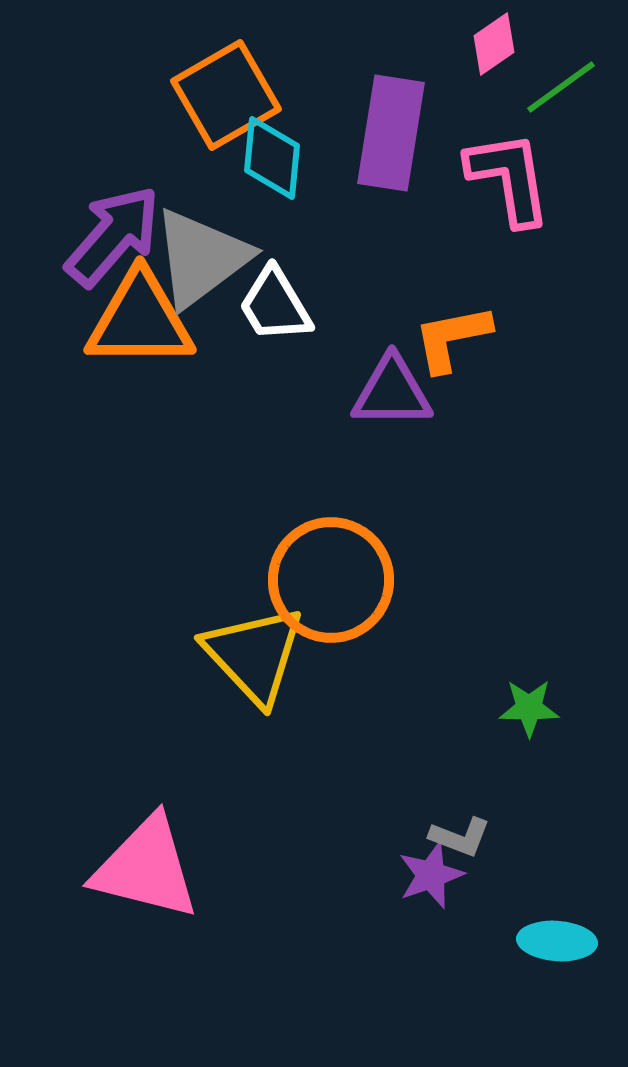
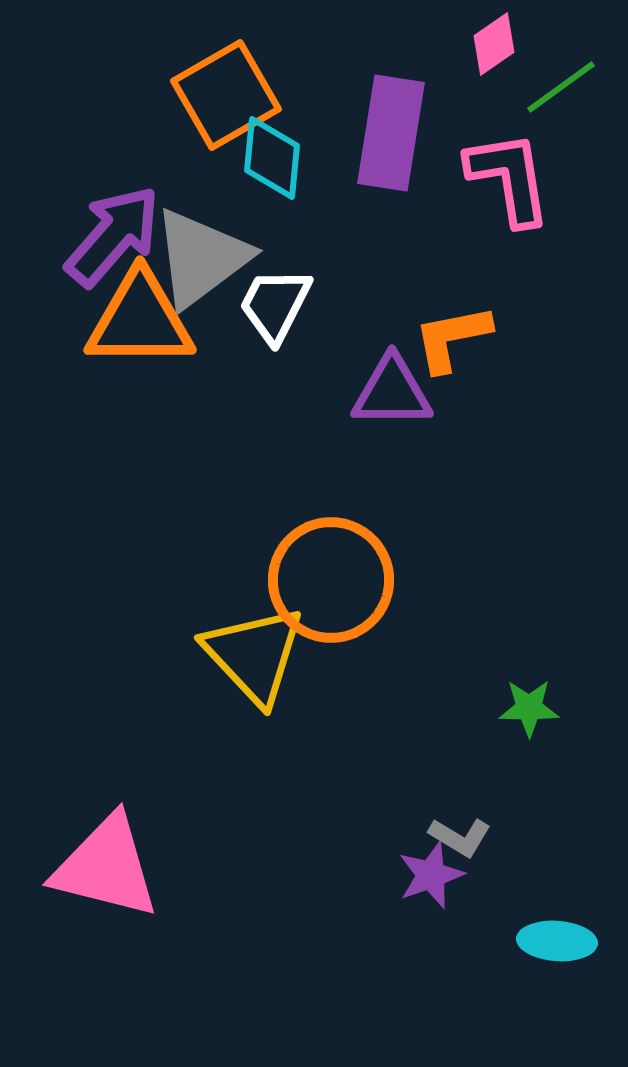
white trapezoid: rotated 58 degrees clockwise
gray L-shape: rotated 10 degrees clockwise
pink triangle: moved 40 px left, 1 px up
